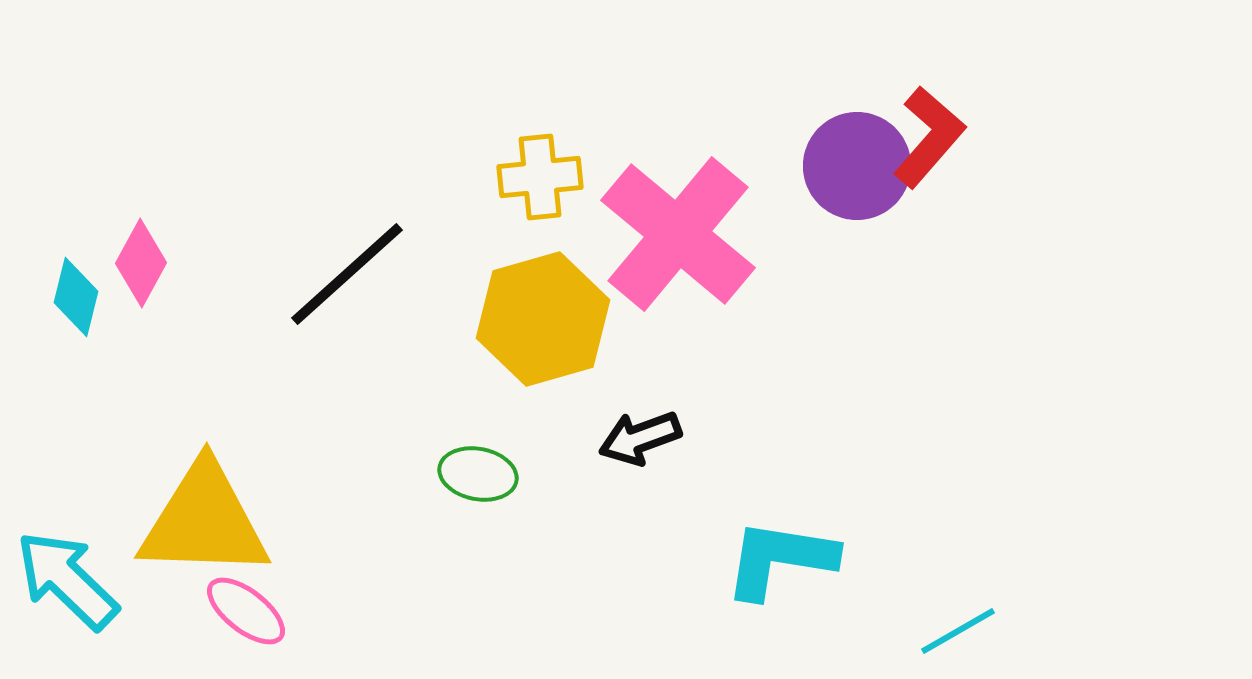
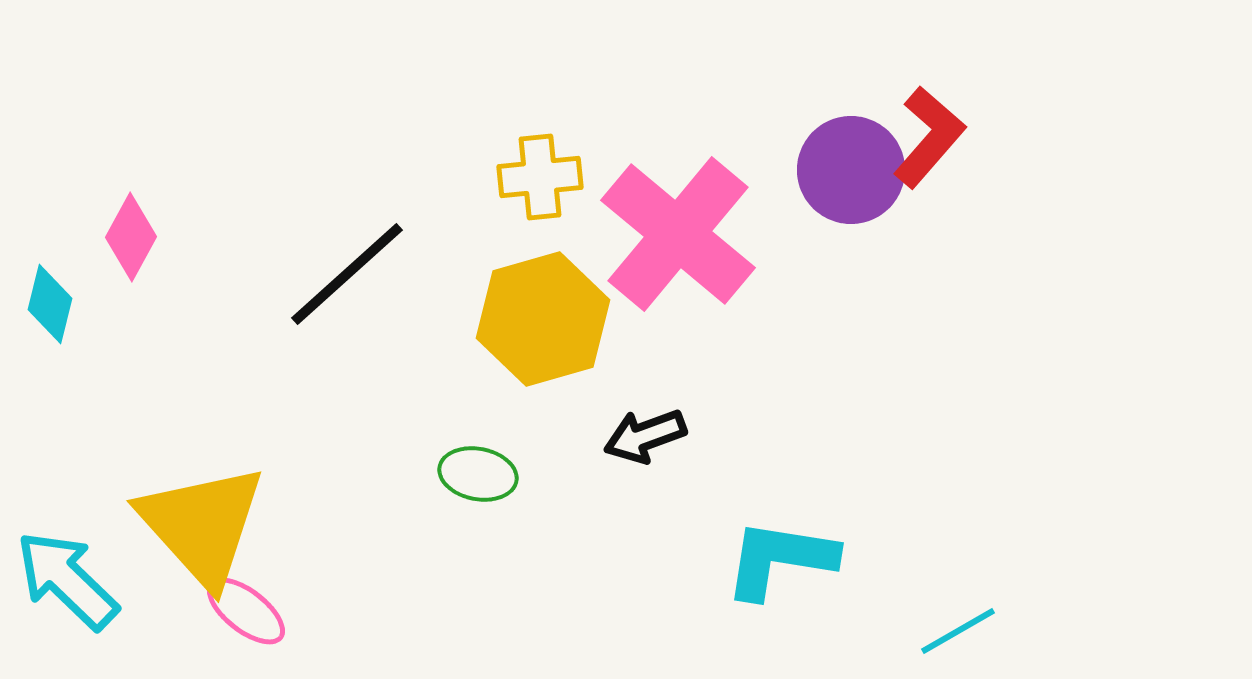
purple circle: moved 6 px left, 4 px down
pink diamond: moved 10 px left, 26 px up
cyan diamond: moved 26 px left, 7 px down
black arrow: moved 5 px right, 2 px up
yellow triangle: moved 2 px left, 4 px down; rotated 46 degrees clockwise
